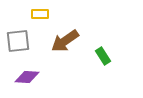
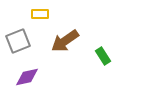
gray square: rotated 15 degrees counterclockwise
purple diamond: rotated 15 degrees counterclockwise
